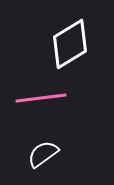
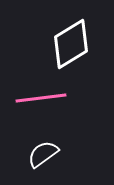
white diamond: moved 1 px right
